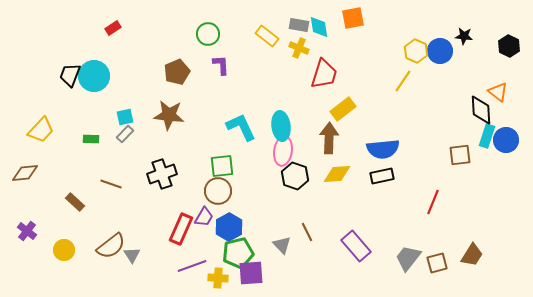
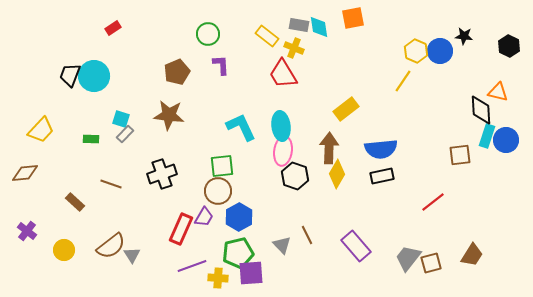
yellow cross at (299, 48): moved 5 px left
red trapezoid at (324, 74): moved 41 px left; rotated 132 degrees clockwise
orange triangle at (498, 92): rotated 25 degrees counterclockwise
yellow rectangle at (343, 109): moved 3 px right
cyan square at (125, 117): moved 4 px left, 2 px down; rotated 30 degrees clockwise
brown arrow at (329, 138): moved 10 px down
blue semicircle at (383, 149): moved 2 px left
yellow diamond at (337, 174): rotated 56 degrees counterclockwise
red line at (433, 202): rotated 30 degrees clockwise
blue hexagon at (229, 227): moved 10 px right, 10 px up
brown line at (307, 232): moved 3 px down
brown square at (437, 263): moved 6 px left
